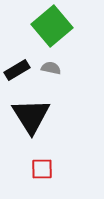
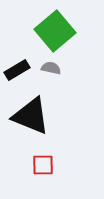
green square: moved 3 px right, 5 px down
black triangle: rotated 36 degrees counterclockwise
red square: moved 1 px right, 4 px up
